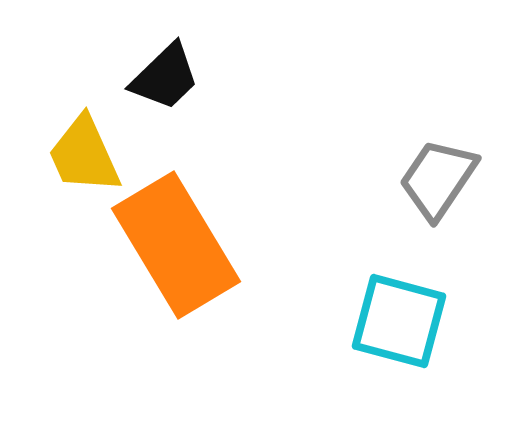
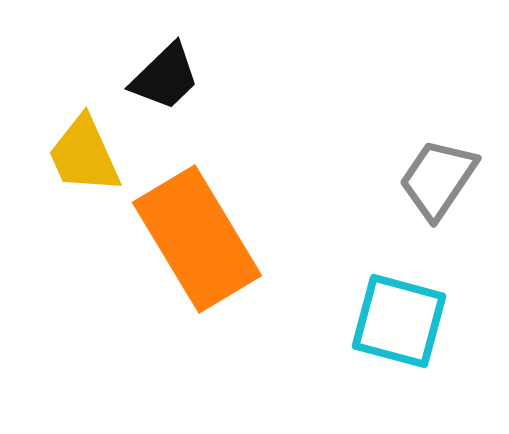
orange rectangle: moved 21 px right, 6 px up
